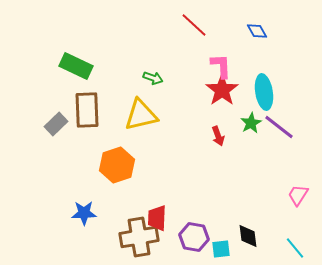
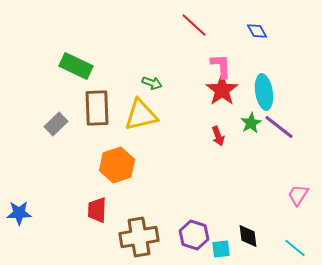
green arrow: moved 1 px left, 5 px down
brown rectangle: moved 10 px right, 2 px up
blue star: moved 65 px left
red trapezoid: moved 60 px left, 8 px up
purple hexagon: moved 2 px up; rotated 8 degrees clockwise
cyan line: rotated 10 degrees counterclockwise
